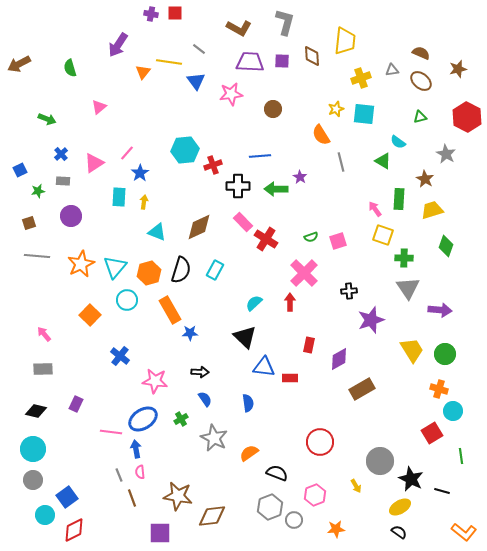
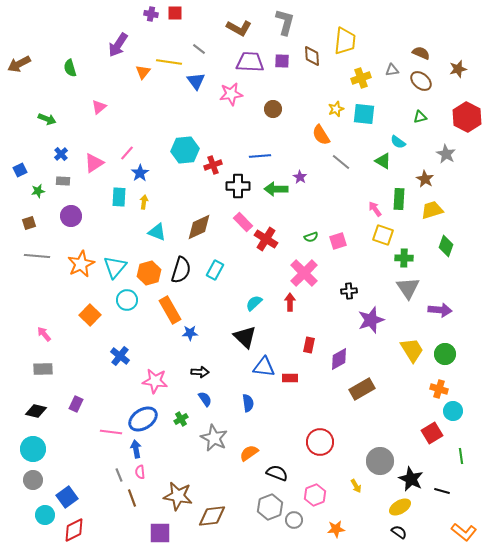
gray line at (341, 162): rotated 36 degrees counterclockwise
